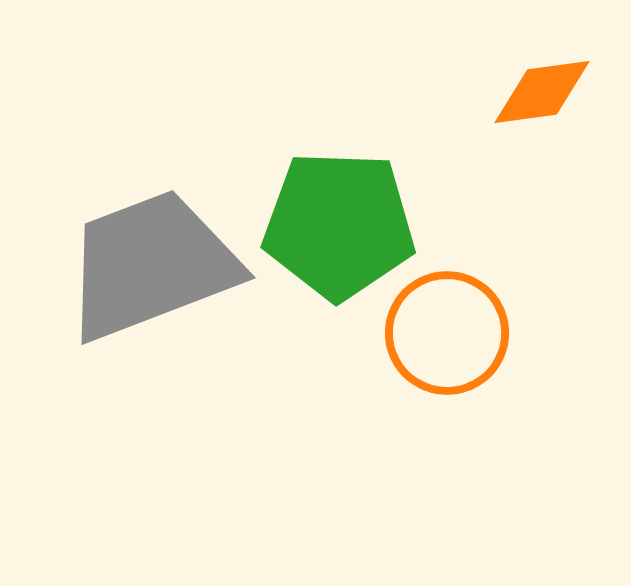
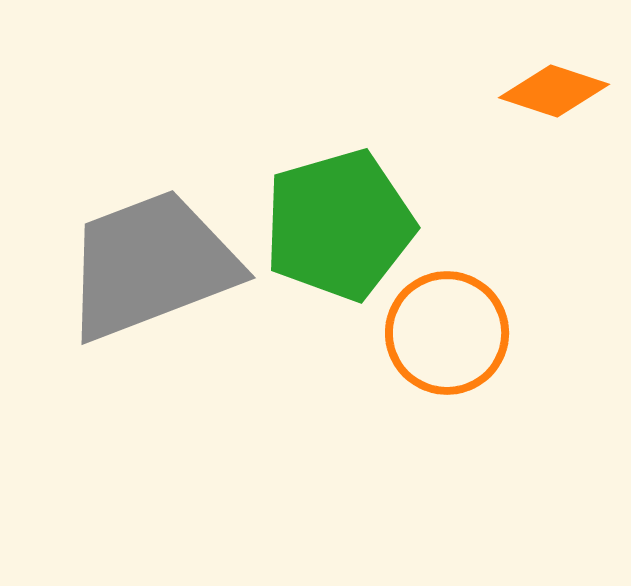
orange diamond: moved 12 px right, 1 px up; rotated 26 degrees clockwise
green pentagon: rotated 18 degrees counterclockwise
